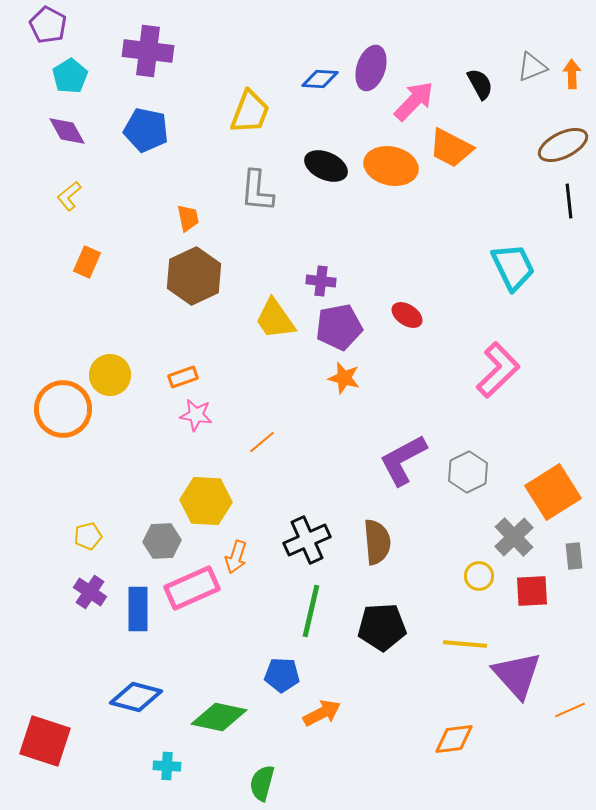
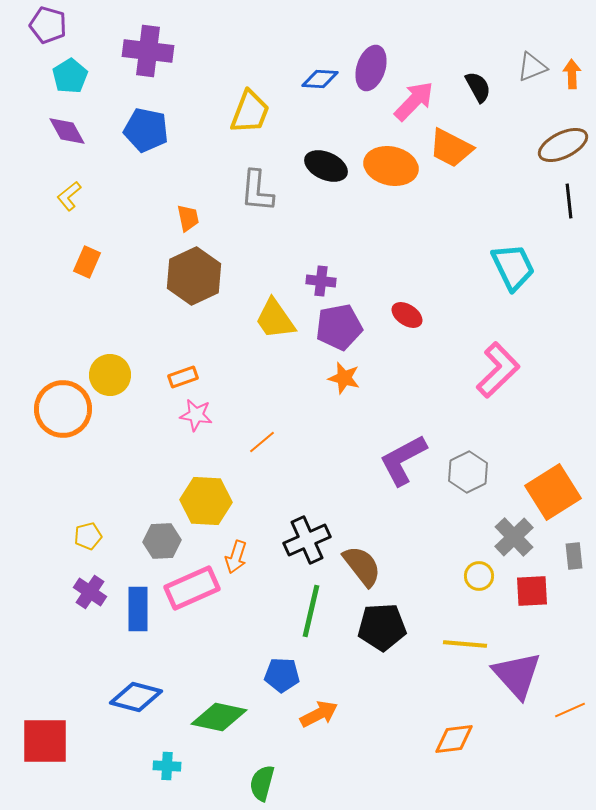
purple pentagon at (48, 25): rotated 12 degrees counterclockwise
black semicircle at (480, 84): moved 2 px left, 3 px down
brown semicircle at (377, 542): moved 15 px left, 24 px down; rotated 33 degrees counterclockwise
orange arrow at (322, 713): moved 3 px left, 1 px down
red square at (45, 741): rotated 18 degrees counterclockwise
